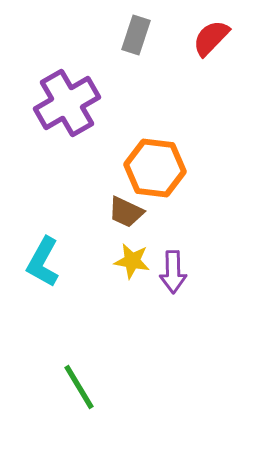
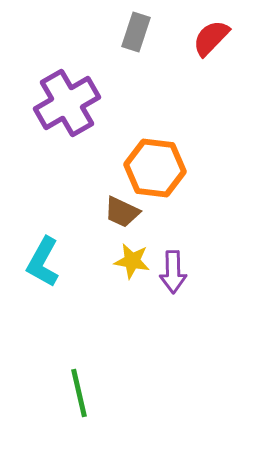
gray rectangle: moved 3 px up
brown trapezoid: moved 4 px left
green line: moved 6 px down; rotated 18 degrees clockwise
